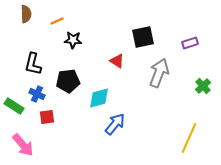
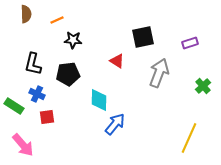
orange line: moved 1 px up
black pentagon: moved 7 px up
cyan diamond: moved 2 px down; rotated 75 degrees counterclockwise
